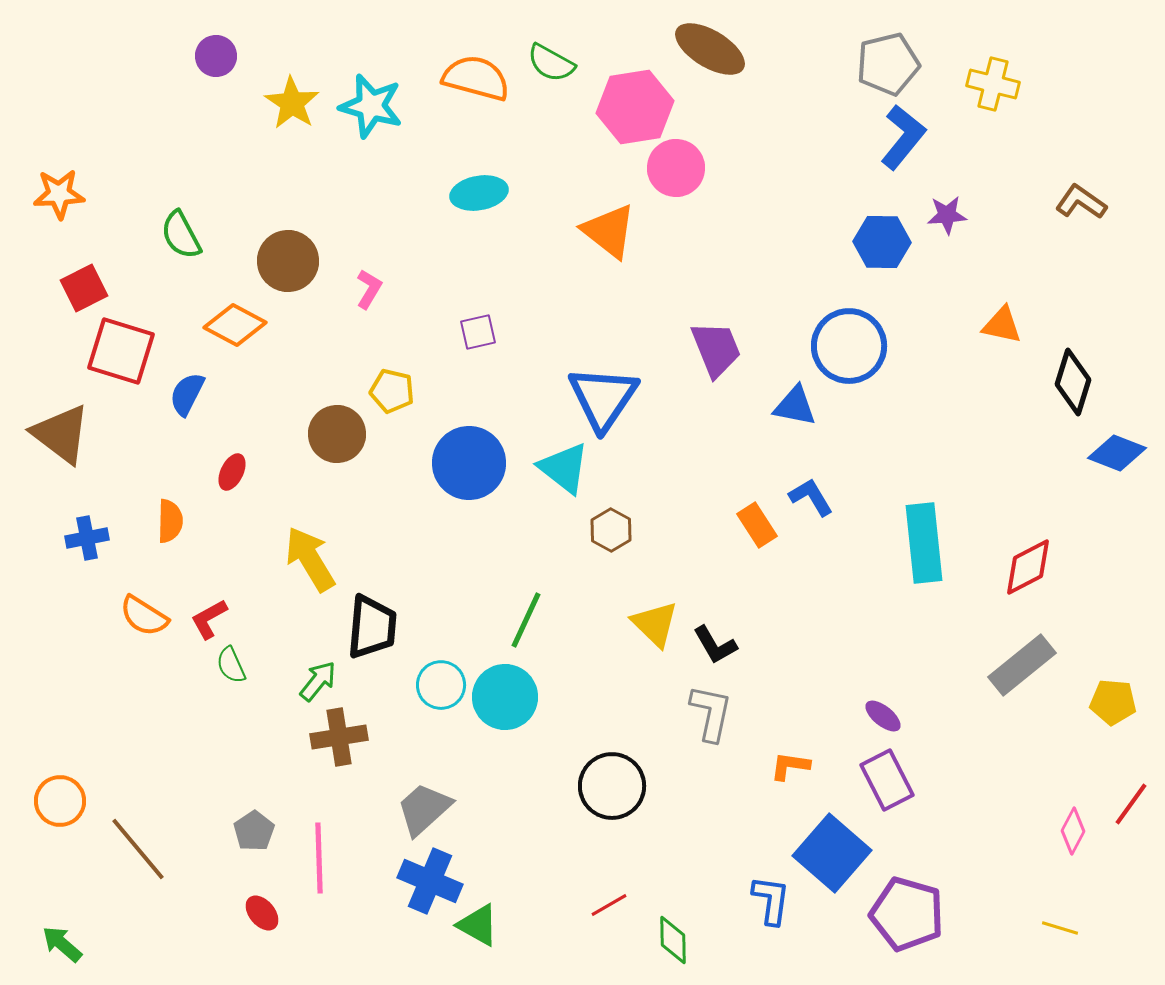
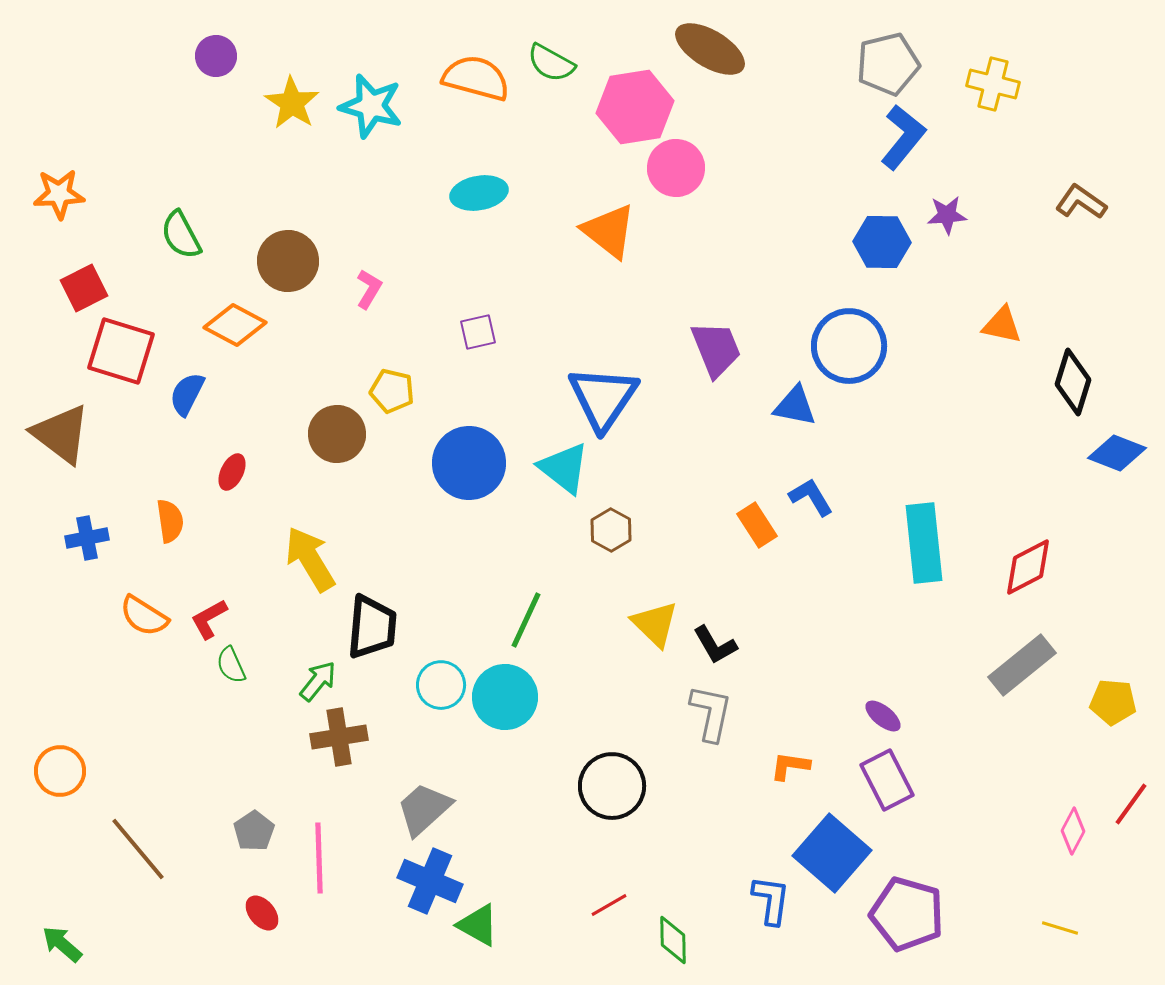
orange semicircle at (170, 521): rotated 9 degrees counterclockwise
orange circle at (60, 801): moved 30 px up
